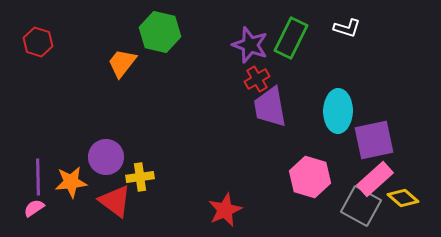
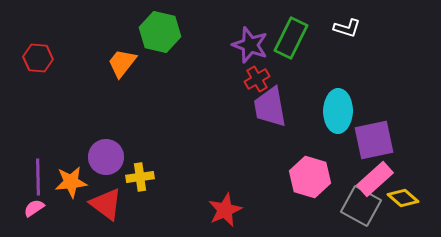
red hexagon: moved 16 px down; rotated 12 degrees counterclockwise
red triangle: moved 9 px left, 3 px down
